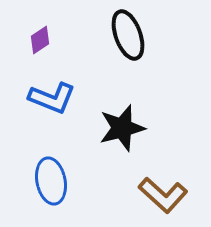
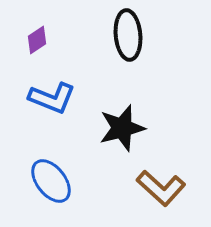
black ellipse: rotated 15 degrees clockwise
purple diamond: moved 3 px left
blue ellipse: rotated 27 degrees counterclockwise
brown L-shape: moved 2 px left, 7 px up
